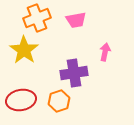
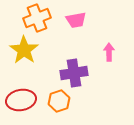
pink arrow: moved 4 px right; rotated 12 degrees counterclockwise
